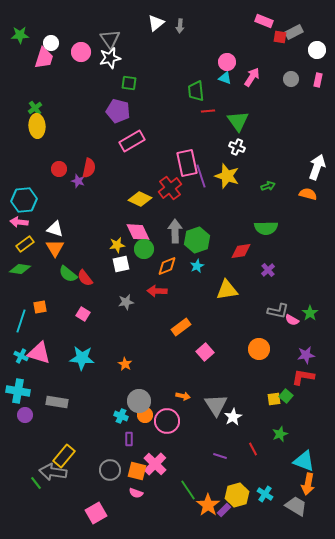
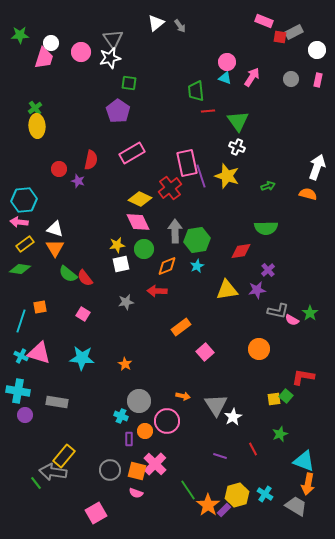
gray arrow at (180, 26): rotated 40 degrees counterclockwise
gray triangle at (110, 39): moved 3 px right
purple pentagon at (118, 111): rotated 20 degrees clockwise
pink rectangle at (132, 141): moved 12 px down
red semicircle at (89, 168): moved 2 px right, 8 px up
pink diamond at (138, 232): moved 10 px up
green hexagon at (197, 240): rotated 10 degrees clockwise
purple star at (306, 355): moved 49 px left, 65 px up
orange circle at (145, 415): moved 16 px down
